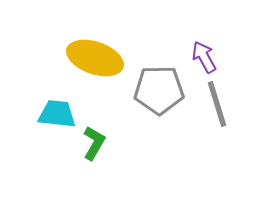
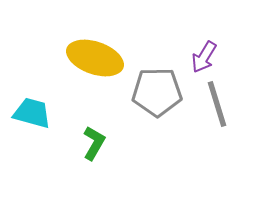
purple arrow: rotated 120 degrees counterclockwise
gray pentagon: moved 2 px left, 2 px down
cyan trapezoid: moved 25 px left, 1 px up; rotated 9 degrees clockwise
